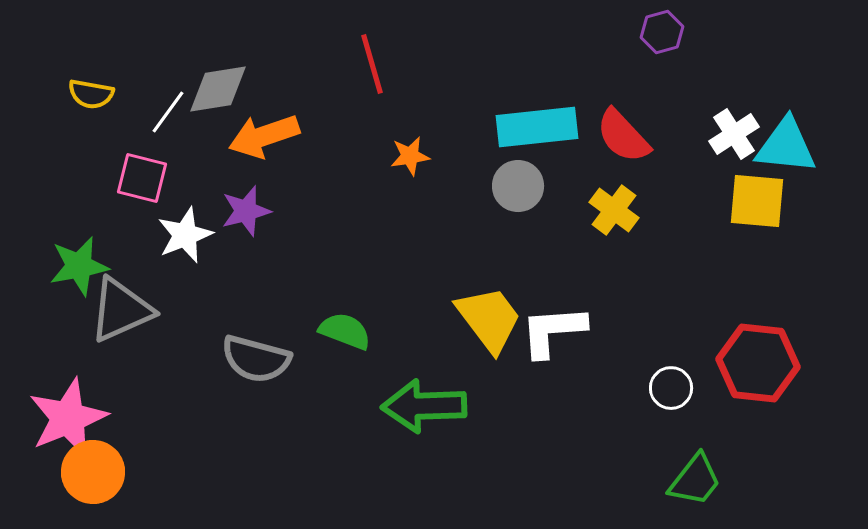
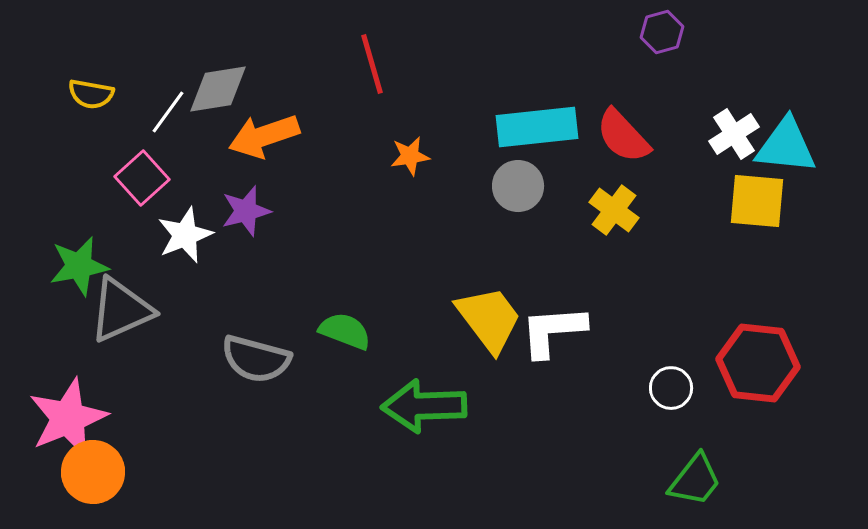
pink square: rotated 34 degrees clockwise
